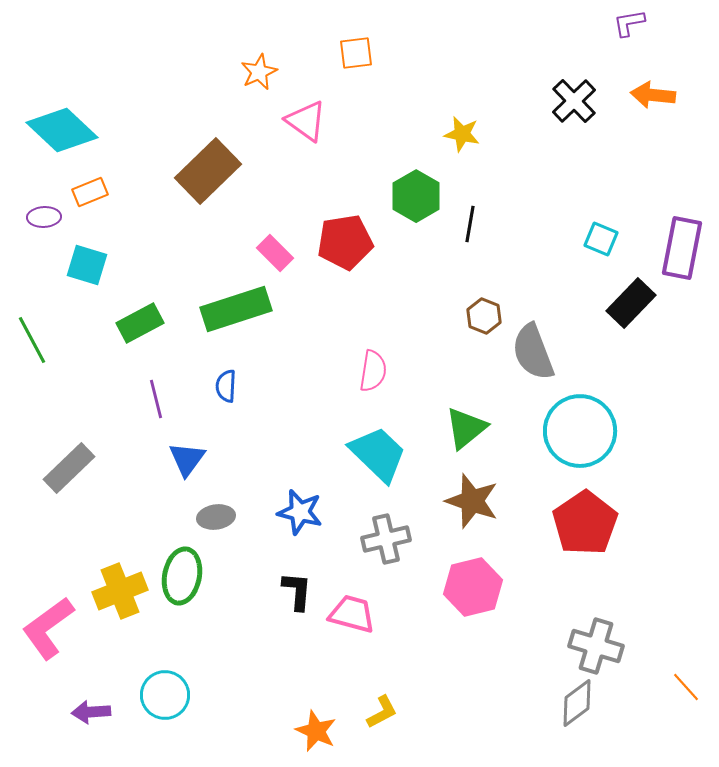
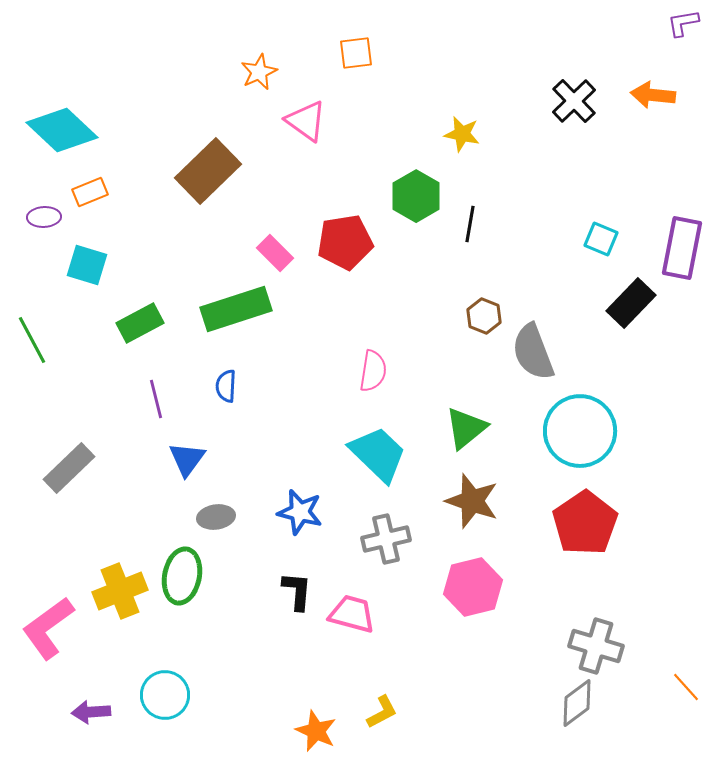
purple L-shape at (629, 23): moved 54 px right
